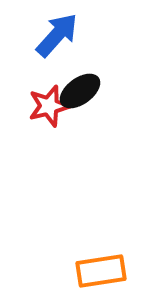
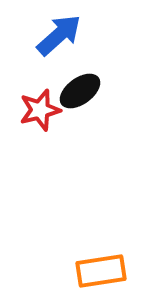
blue arrow: moved 2 px right; rotated 6 degrees clockwise
red star: moved 9 px left, 4 px down
